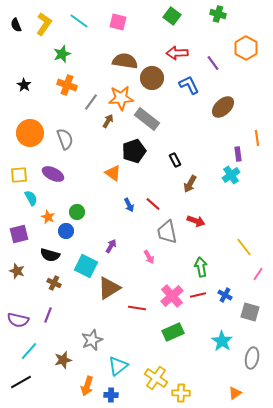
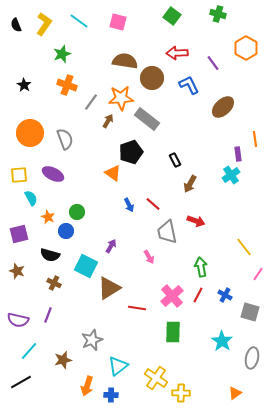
orange line at (257, 138): moved 2 px left, 1 px down
black pentagon at (134, 151): moved 3 px left, 1 px down
red line at (198, 295): rotated 49 degrees counterclockwise
green rectangle at (173, 332): rotated 65 degrees counterclockwise
